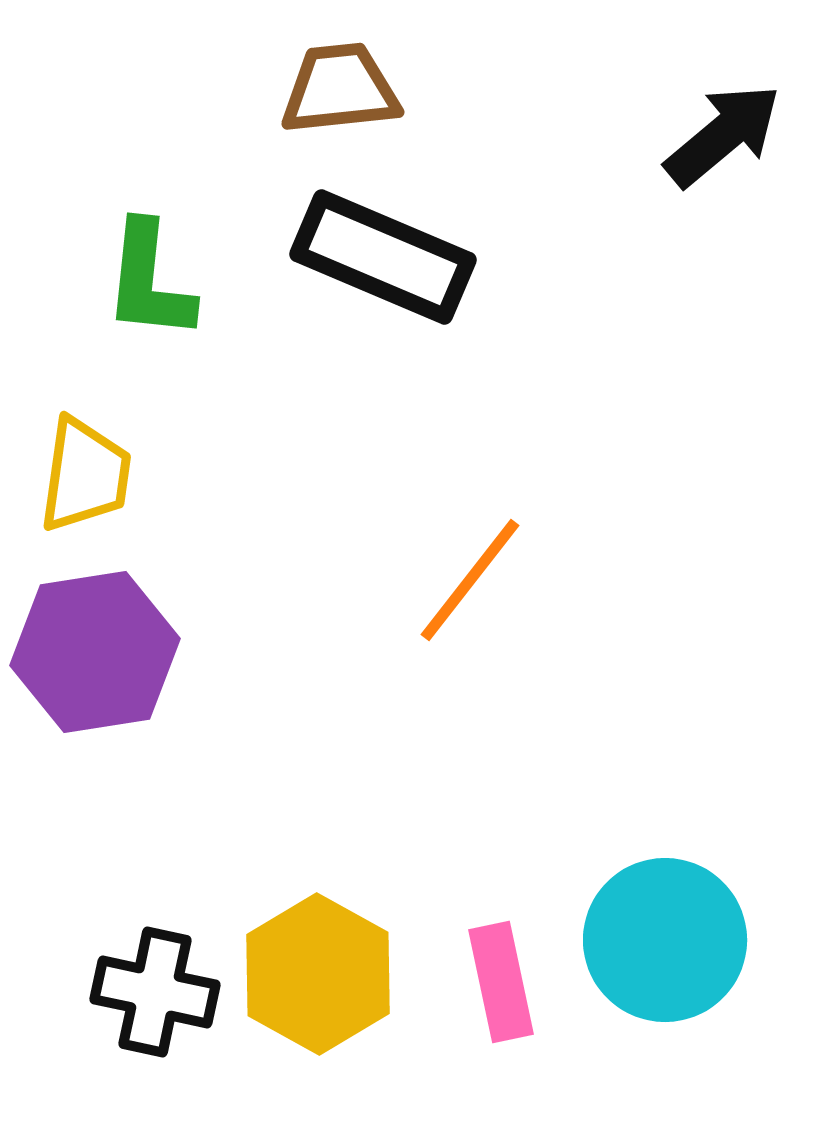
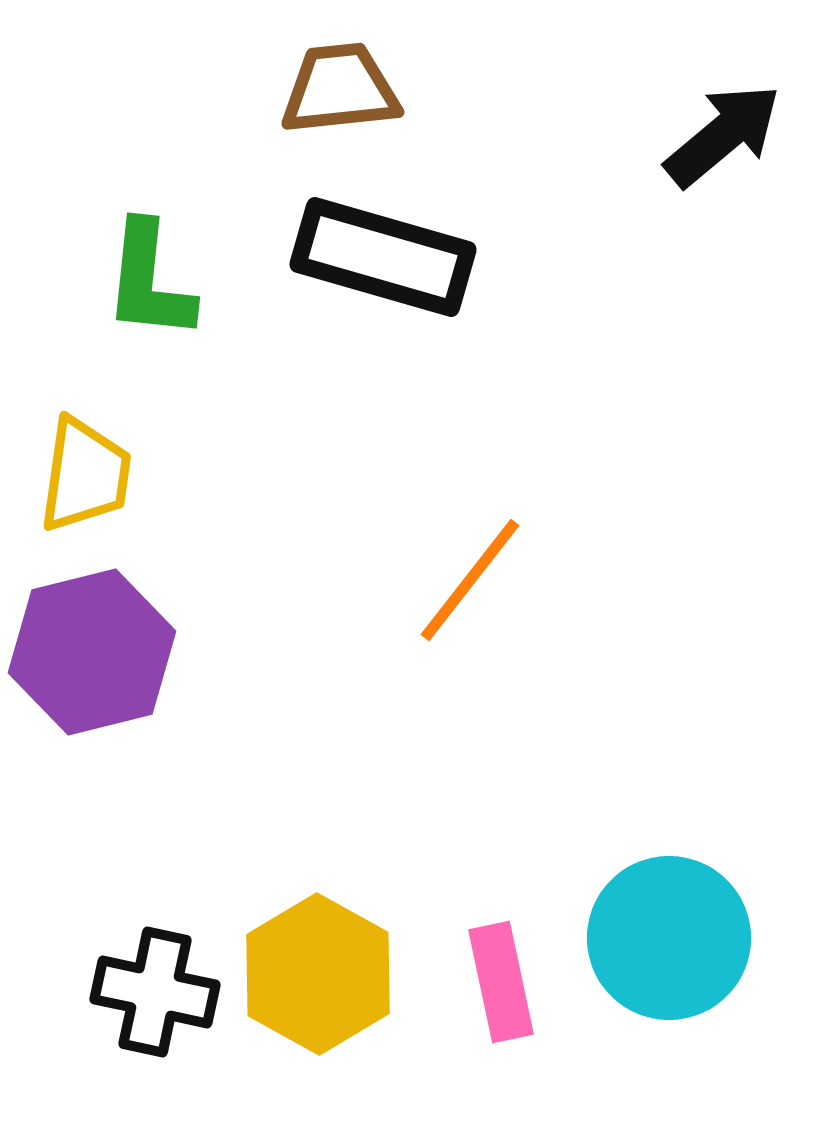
black rectangle: rotated 7 degrees counterclockwise
purple hexagon: moved 3 px left; rotated 5 degrees counterclockwise
cyan circle: moved 4 px right, 2 px up
